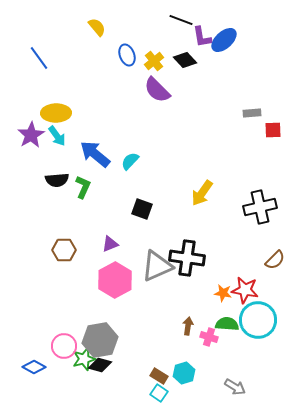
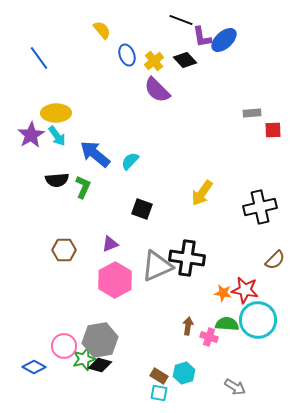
yellow semicircle at (97, 27): moved 5 px right, 3 px down
cyan square at (159, 393): rotated 24 degrees counterclockwise
